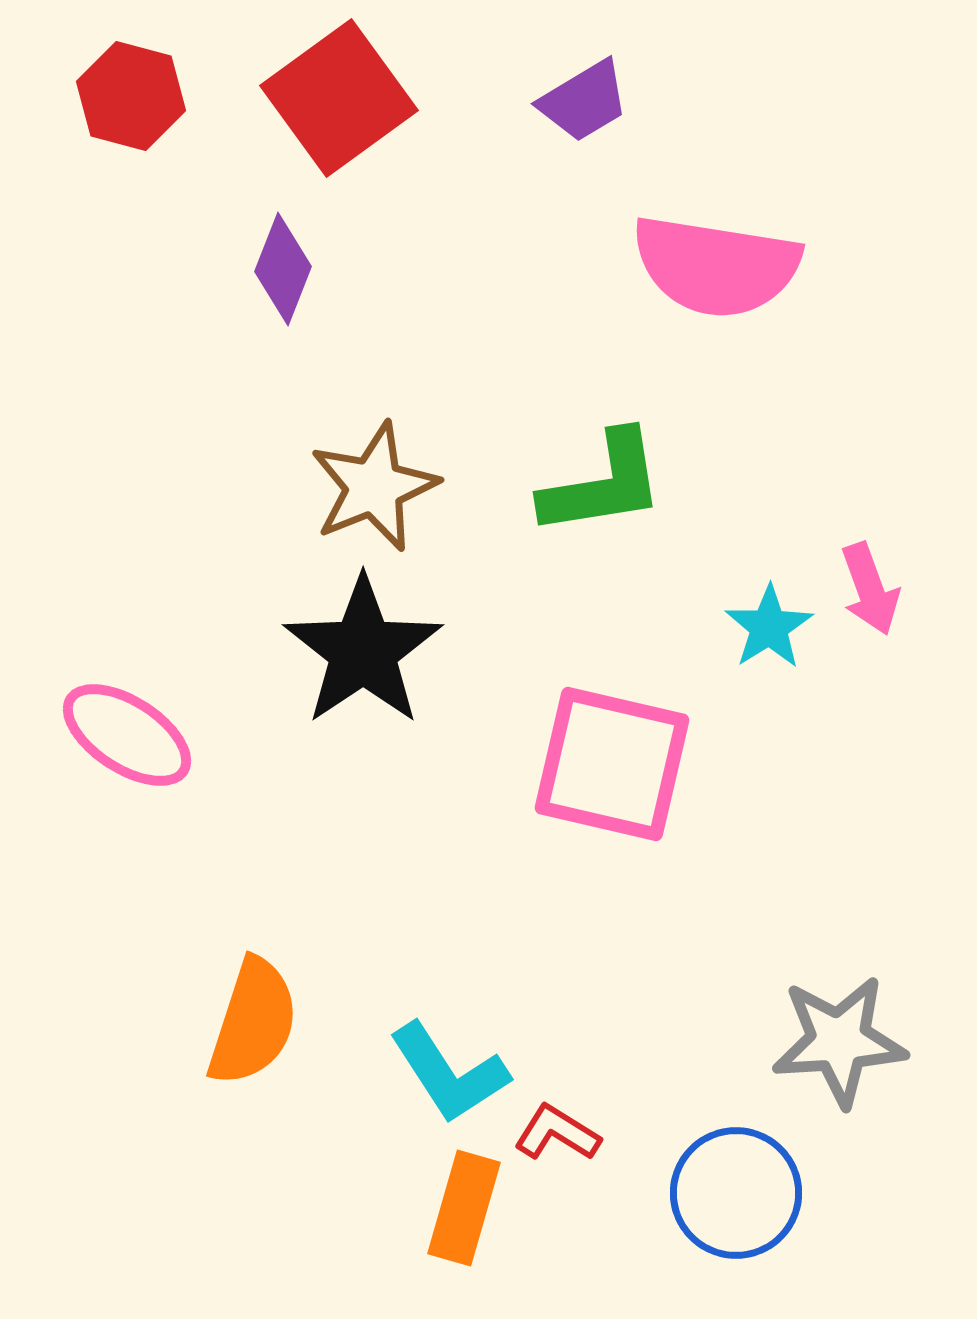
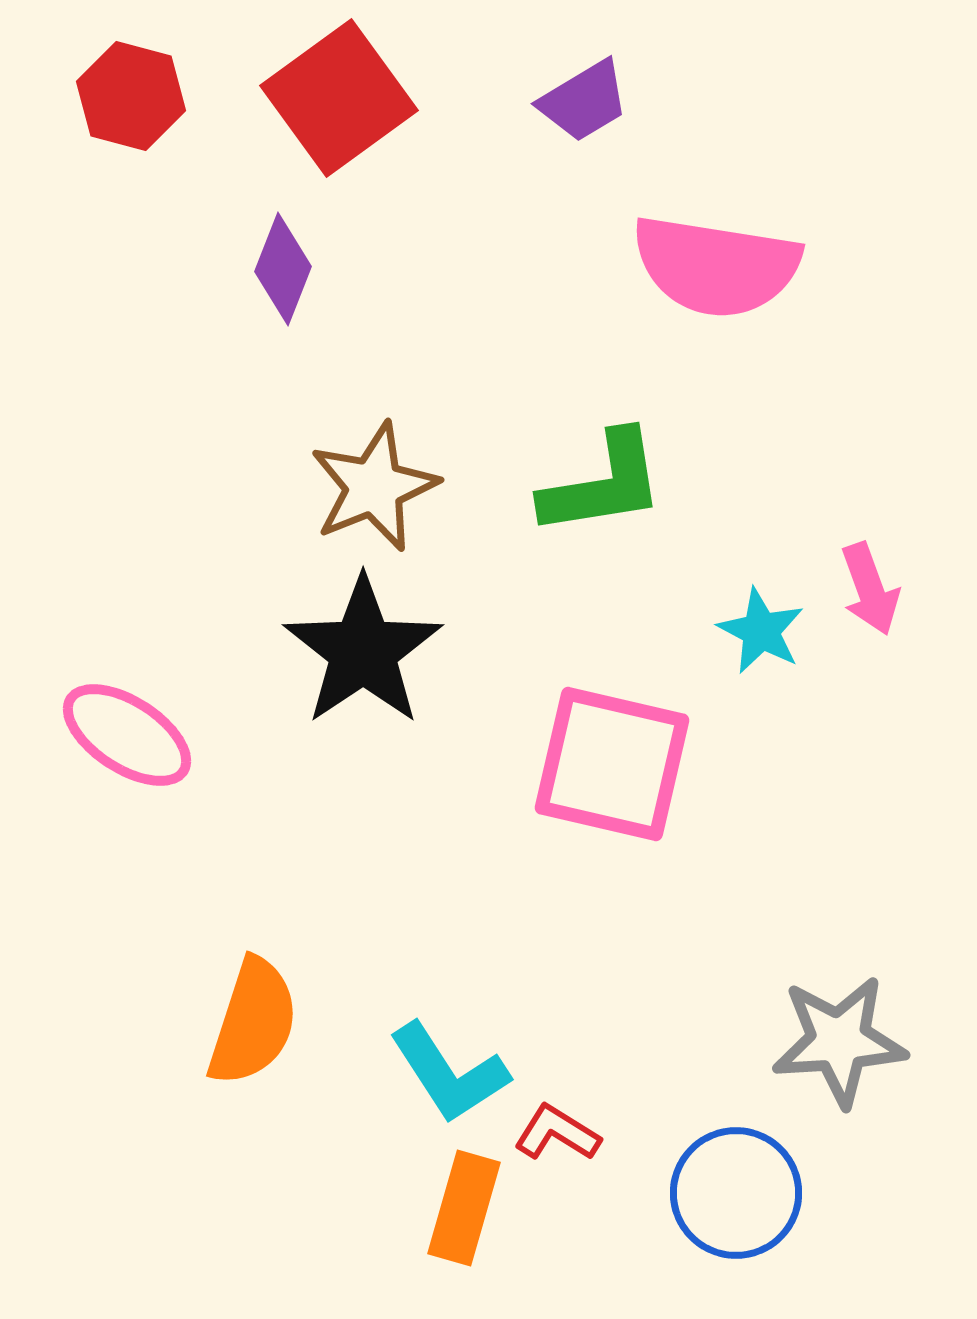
cyan star: moved 8 px left, 4 px down; rotated 12 degrees counterclockwise
